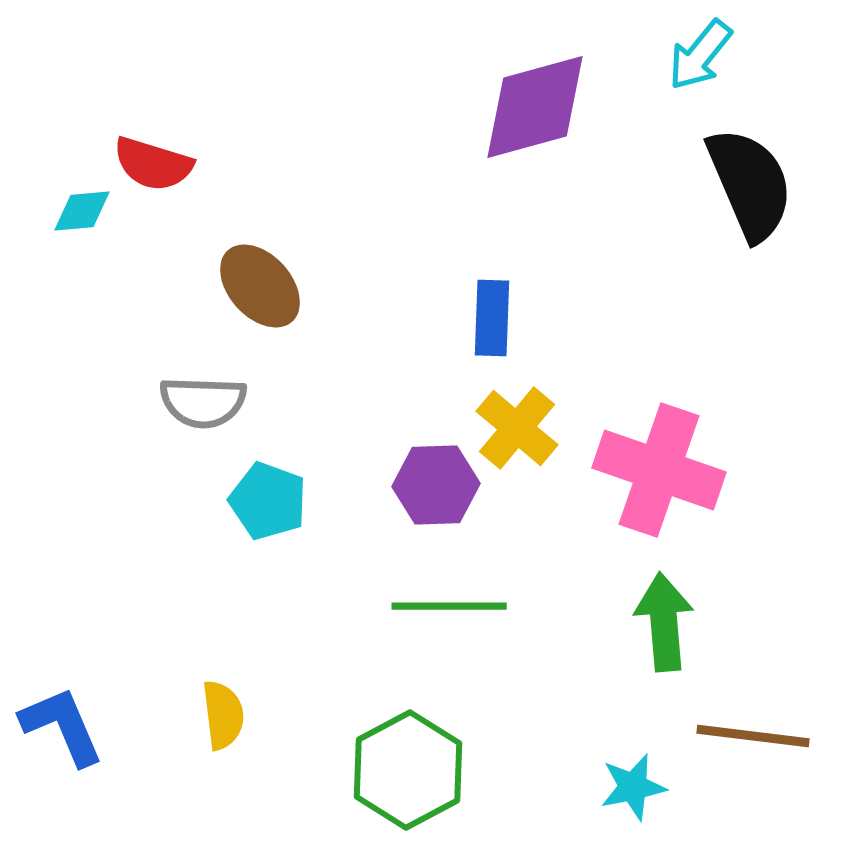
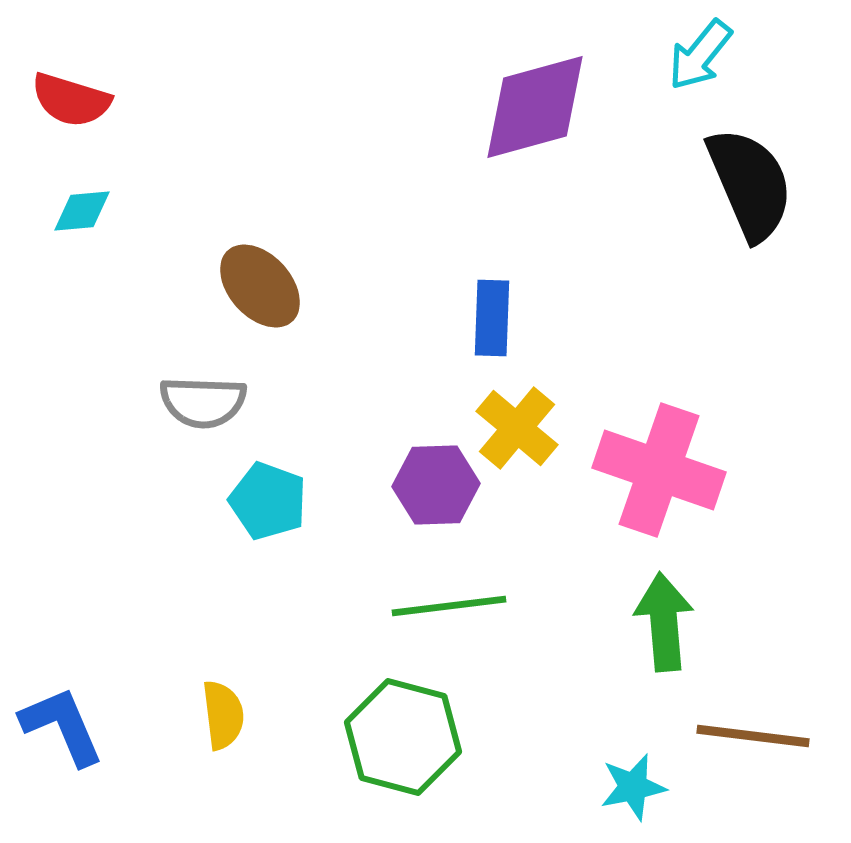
red semicircle: moved 82 px left, 64 px up
green line: rotated 7 degrees counterclockwise
green hexagon: moved 5 px left, 33 px up; rotated 17 degrees counterclockwise
